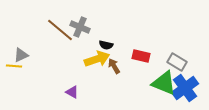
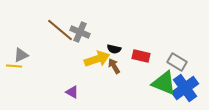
gray cross: moved 5 px down
black semicircle: moved 8 px right, 4 px down
